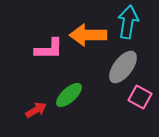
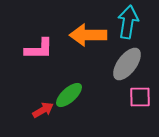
pink L-shape: moved 10 px left
gray ellipse: moved 4 px right, 3 px up
pink square: rotated 30 degrees counterclockwise
red arrow: moved 7 px right
